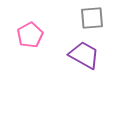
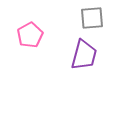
purple trapezoid: rotated 76 degrees clockwise
